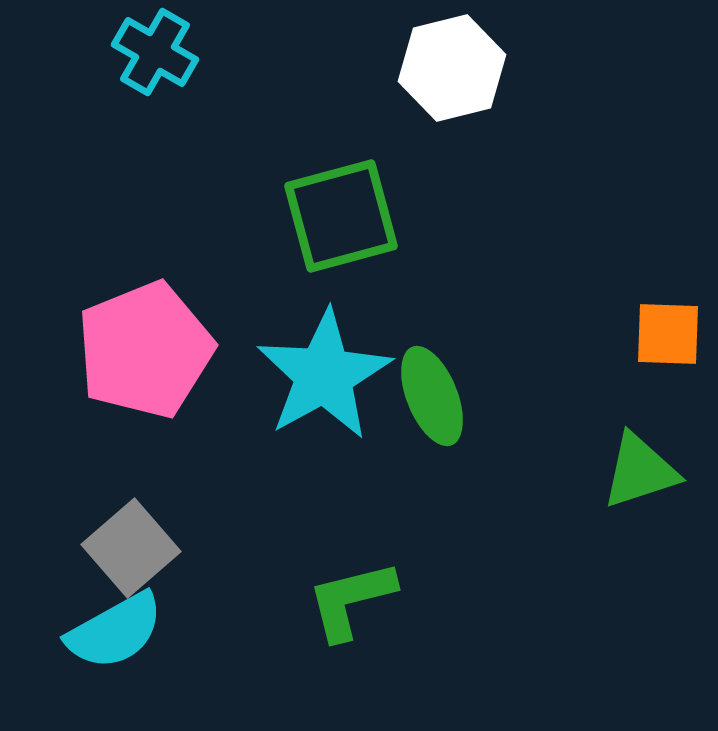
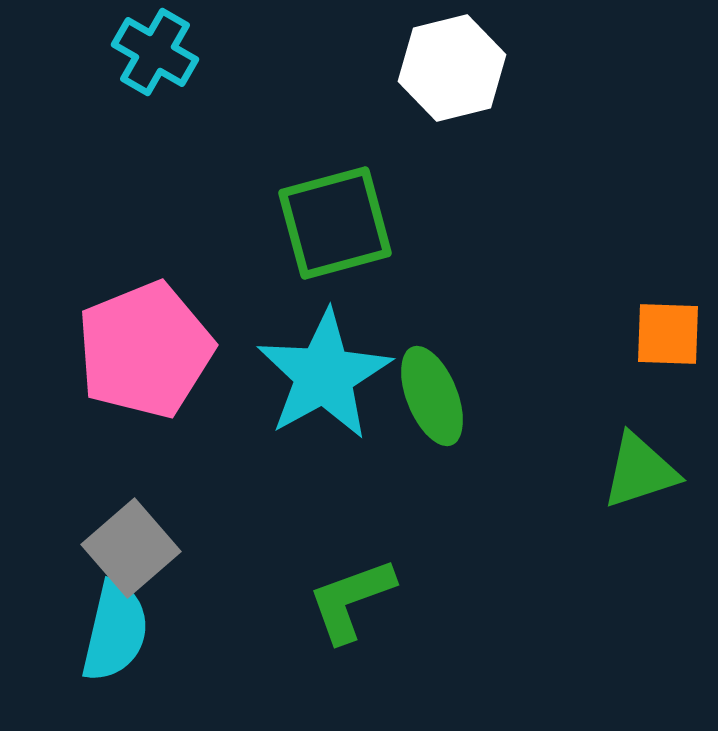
green square: moved 6 px left, 7 px down
green L-shape: rotated 6 degrees counterclockwise
cyan semicircle: rotated 48 degrees counterclockwise
